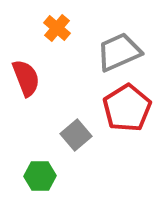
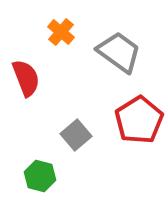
orange cross: moved 4 px right, 4 px down
gray trapezoid: rotated 60 degrees clockwise
red pentagon: moved 12 px right, 12 px down
green hexagon: rotated 16 degrees clockwise
